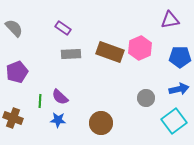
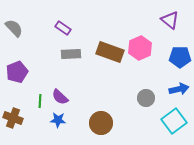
purple triangle: rotated 48 degrees clockwise
